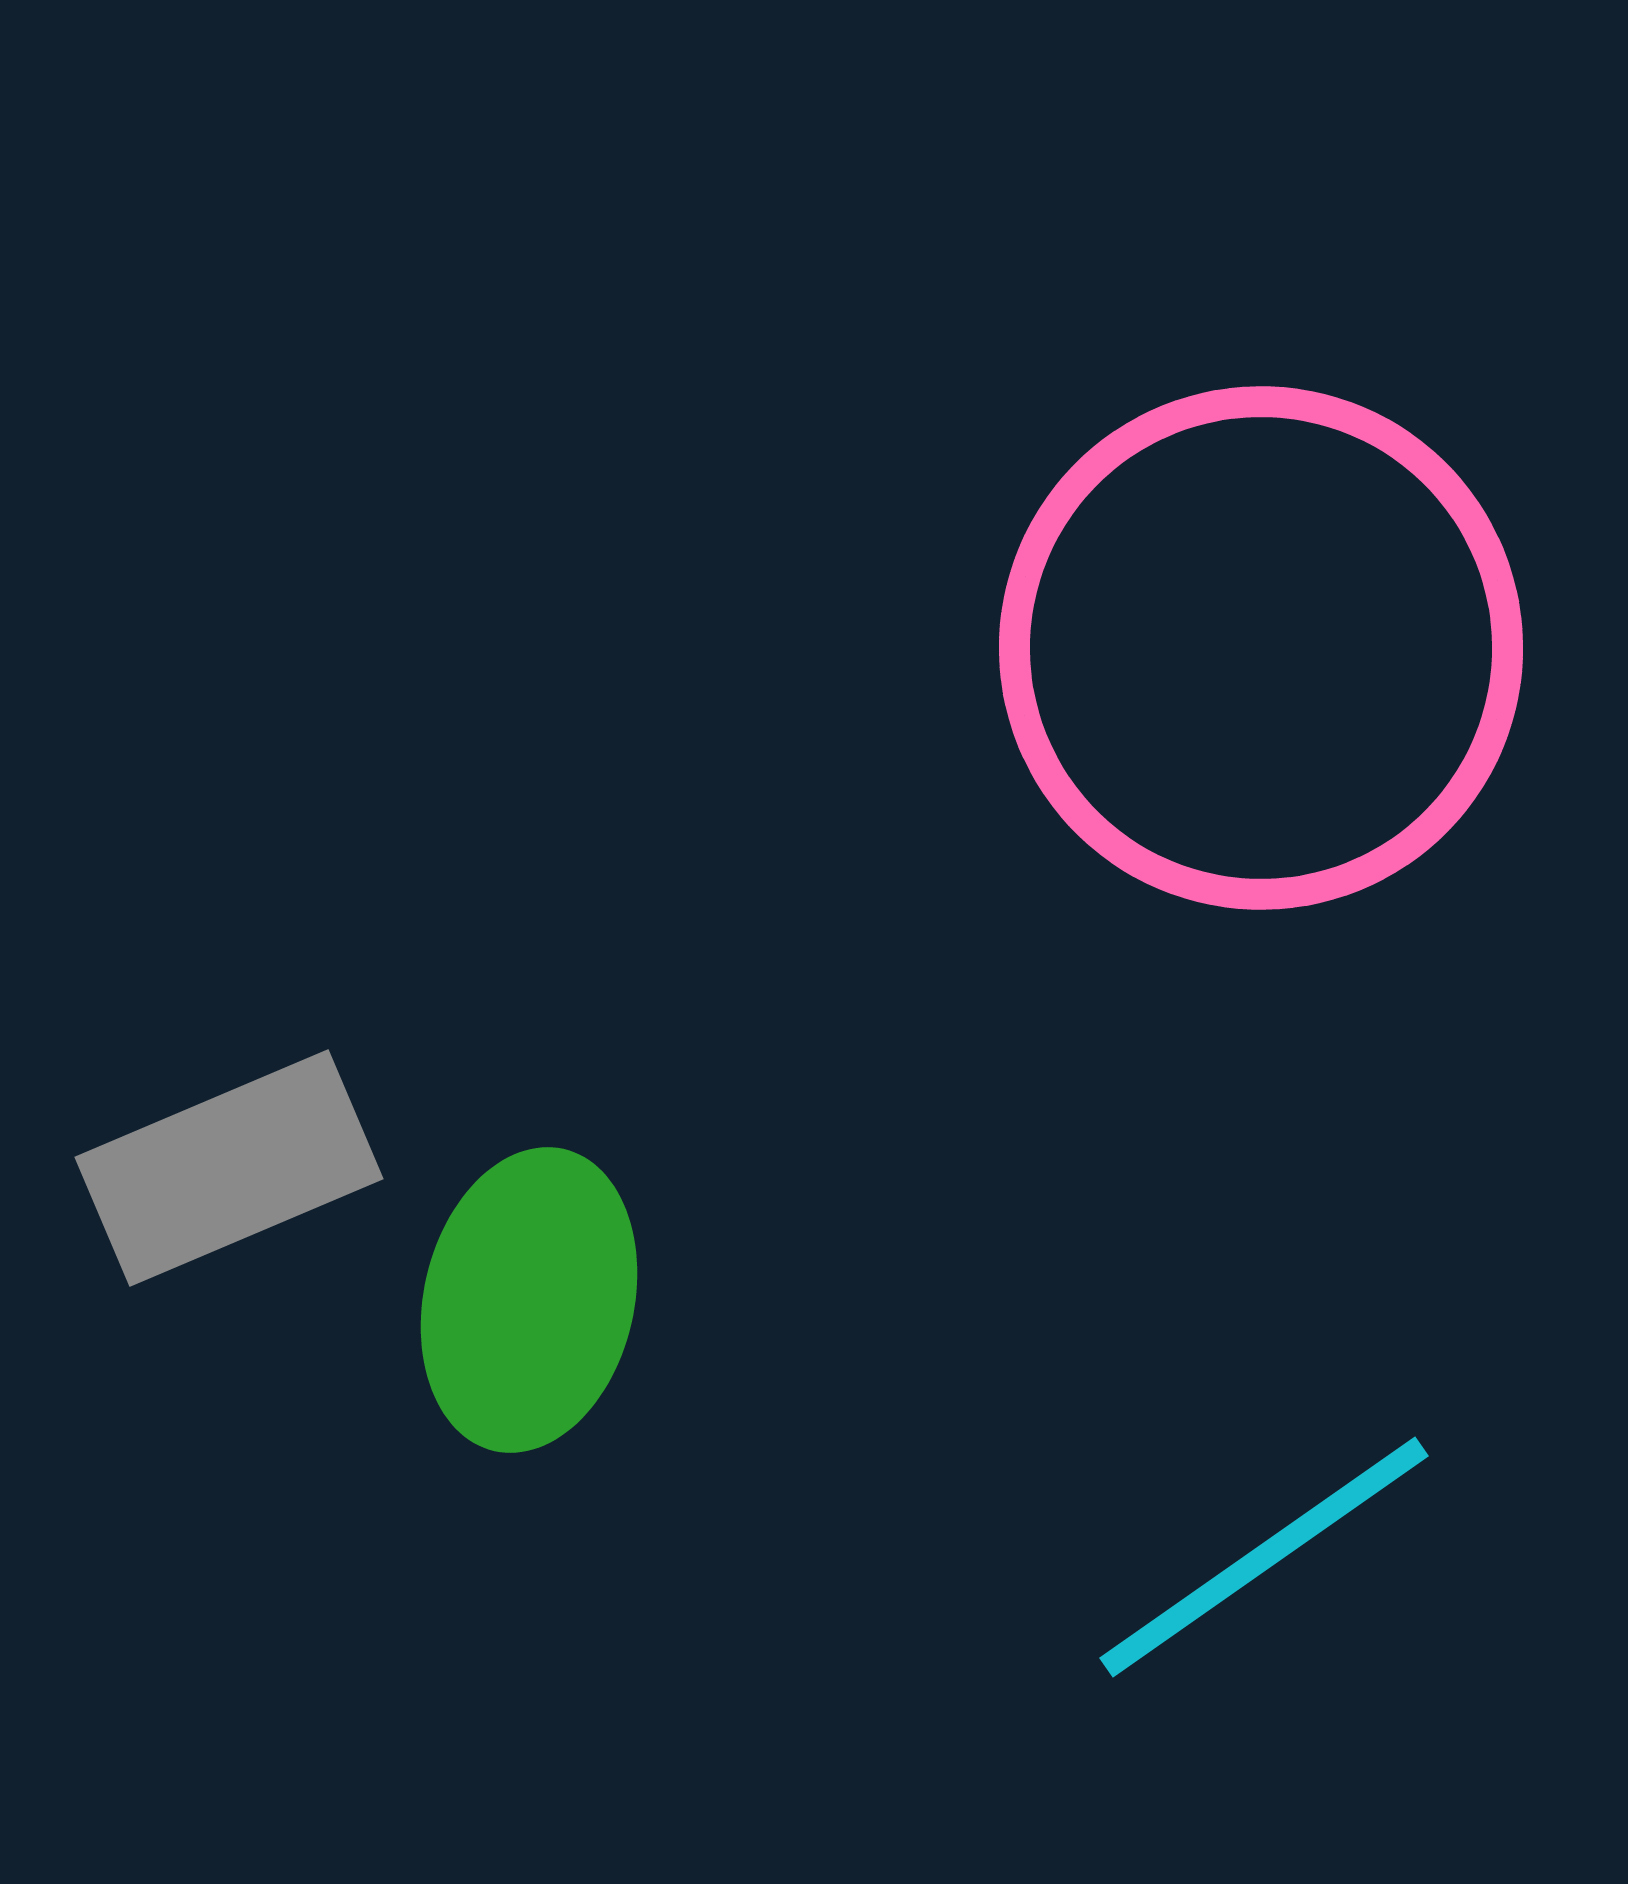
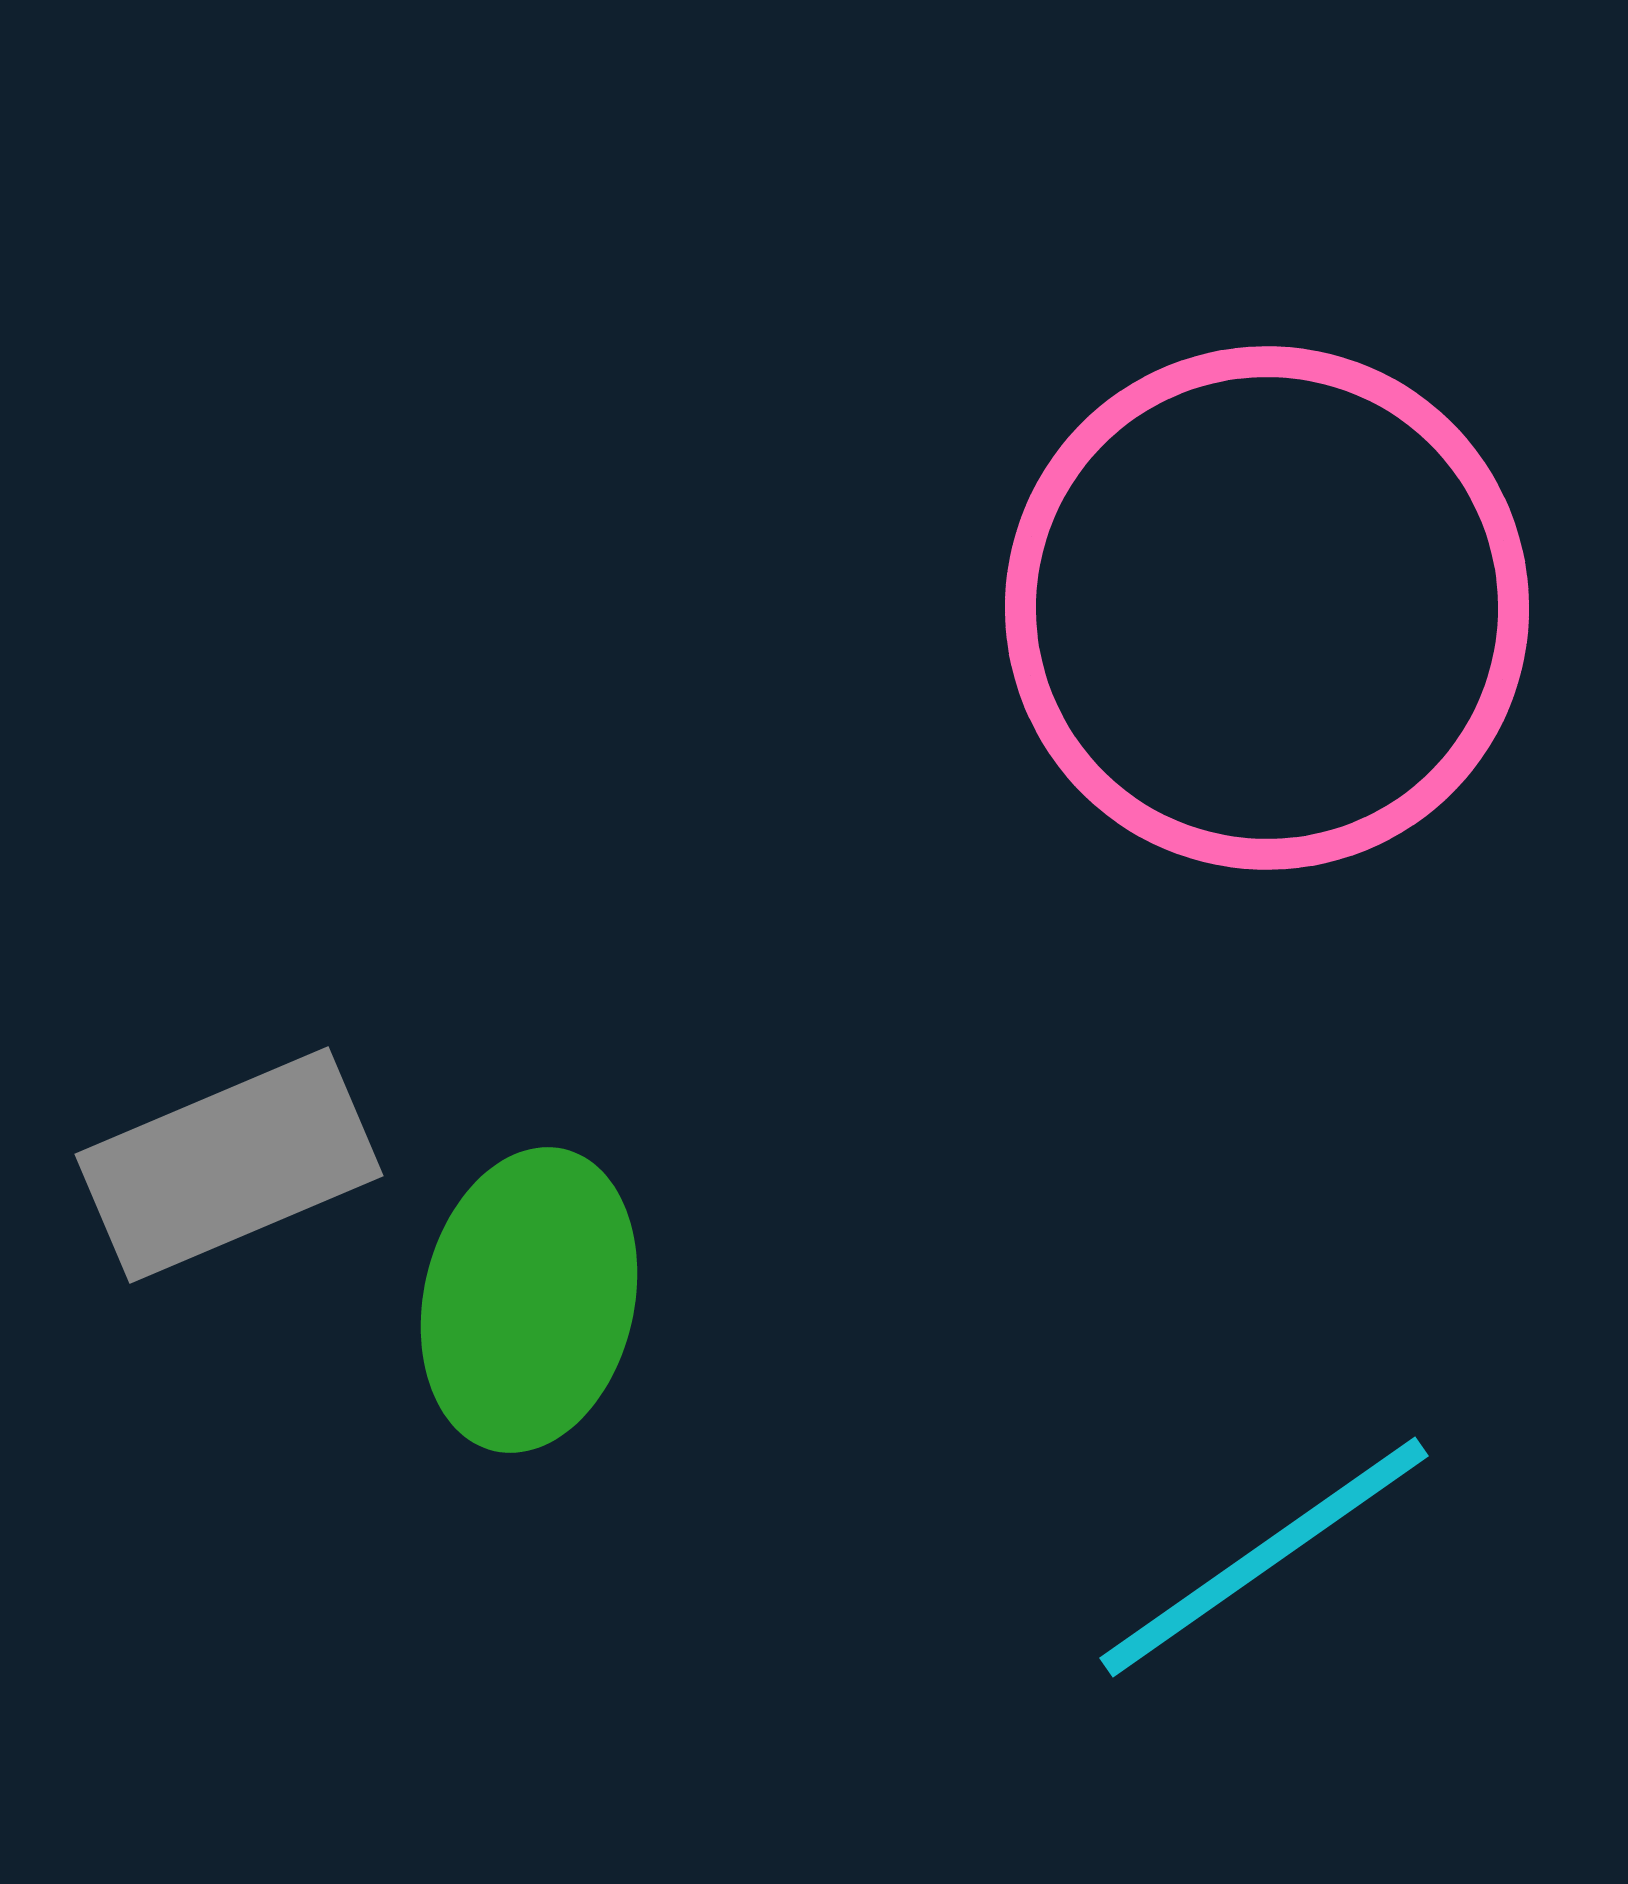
pink circle: moved 6 px right, 40 px up
gray rectangle: moved 3 px up
